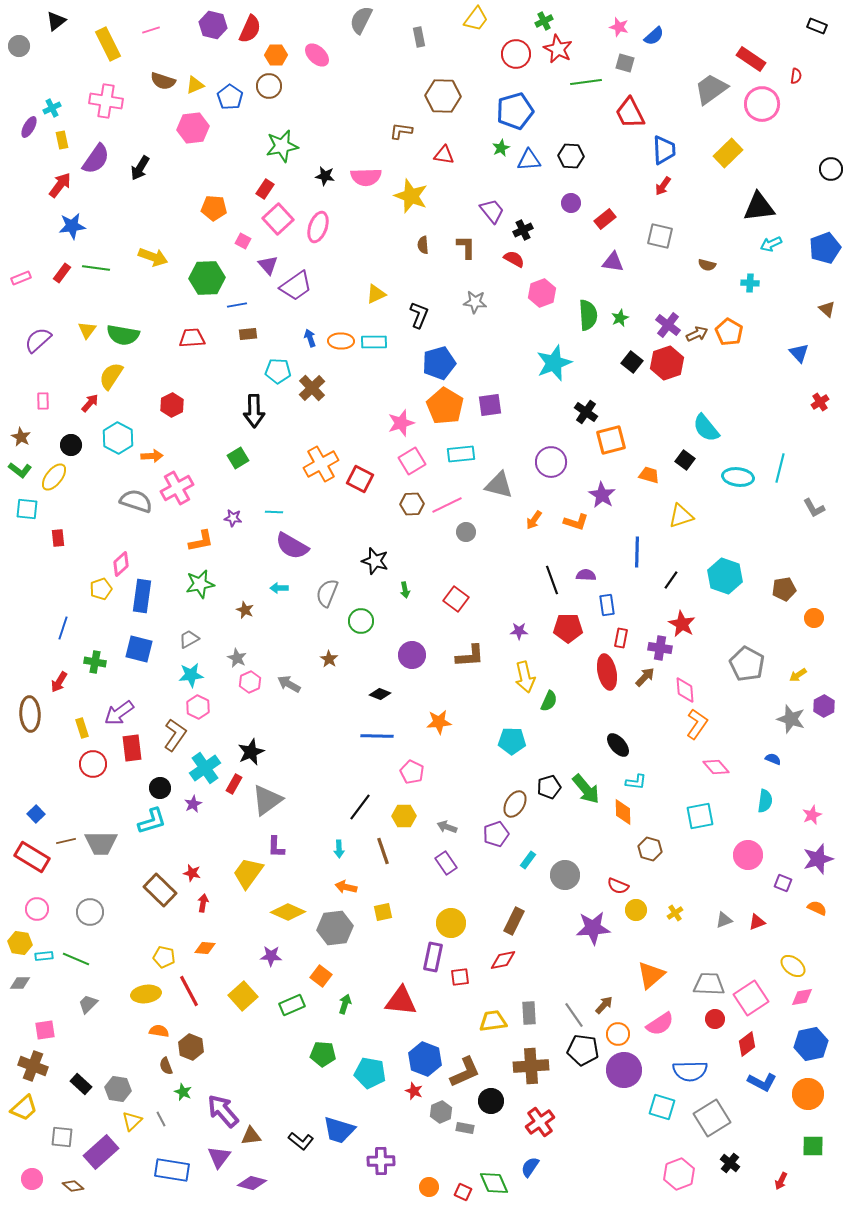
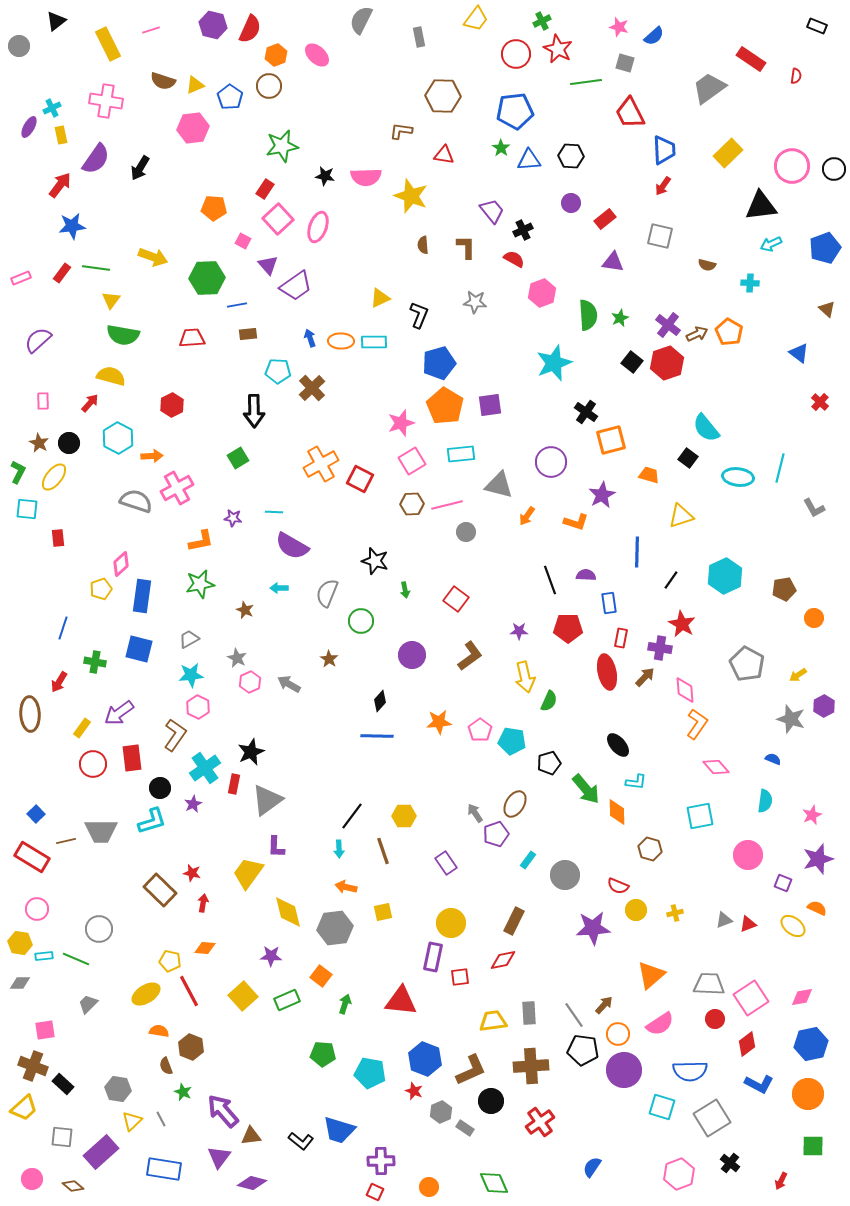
green cross at (544, 21): moved 2 px left
orange hexagon at (276, 55): rotated 20 degrees counterclockwise
gray trapezoid at (711, 89): moved 2 px left, 1 px up
pink circle at (762, 104): moved 30 px right, 62 px down
blue pentagon at (515, 111): rotated 9 degrees clockwise
yellow rectangle at (62, 140): moved 1 px left, 5 px up
green star at (501, 148): rotated 12 degrees counterclockwise
black circle at (831, 169): moved 3 px right
black triangle at (759, 207): moved 2 px right, 1 px up
yellow triangle at (376, 294): moved 4 px right, 4 px down
yellow triangle at (87, 330): moved 24 px right, 30 px up
blue triangle at (799, 353): rotated 10 degrees counterclockwise
yellow semicircle at (111, 376): rotated 72 degrees clockwise
red cross at (820, 402): rotated 12 degrees counterclockwise
brown star at (21, 437): moved 18 px right, 6 px down
black circle at (71, 445): moved 2 px left, 2 px up
black square at (685, 460): moved 3 px right, 2 px up
green L-shape at (20, 470): moved 2 px left, 2 px down; rotated 100 degrees counterclockwise
purple star at (602, 495): rotated 12 degrees clockwise
pink line at (447, 505): rotated 12 degrees clockwise
orange arrow at (534, 520): moved 7 px left, 4 px up
cyan hexagon at (725, 576): rotated 16 degrees clockwise
black line at (552, 580): moved 2 px left
blue rectangle at (607, 605): moved 2 px right, 2 px up
brown L-shape at (470, 656): rotated 32 degrees counterclockwise
black diamond at (380, 694): moved 7 px down; rotated 70 degrees counterclockwise
yellow rectangle at (82, 728): rotated 54 degrees clockwise
cyan pentagon at (512, 741): rotated 8 degrees clockwise
red rectangle at (132, 748): moved 10 px down
pink pentagon at (412, 772): moved 68 px right, 42 px up; rotated 10 degrees clockwise
red rectangle at (234, 784): rotated 18 degrees counterclockwise
black pentagon at (549, 787): moved 24 px up
black line at (360, 807): moved 8 px left, 9 px down
orange diamond at (623, 812): moved 6 px left
gray arrow at (447, 827): moved 28 px right, 14 px up; rotated 36 degrees clockwise
gray trapezoid at (101, 843): moved 12 px up
gray circle at (90, 912): moved 9 px right, 17 px down
yellow diamond at (288, 912): rotated 52 degrees clockwise
yellow cross at (675, 913): rotated 21 degrees clockwise
red triangle at (757, 922): moved 9 px left, 2 px down
yellow pentagon at (164, 957): moved 6 px right, 4 px down
yellow ellipse at (793, 966): moved 40 px up
yellow ellipse at (146, 994): rotated 24 degrees counterclockwise
green rectangle at (292, 1005): moved 5 px left, 5 px up
brown L-shape at (465, 1072): moved 6 px right, 2 px up
blue L-shape at (762, 1082): moved 3 px left, 2 px down
black rectangle at (81, 1084): moved 18 px left
gray rectangle at (465, 1128): rotated 24 degrees clockwise
blue semicircle at (530, 1167): moved 62 px right
blue rectangle at (172, 1170): moved 8 px left, 1 px up
red square at (463, 1192): moved 88 px left
